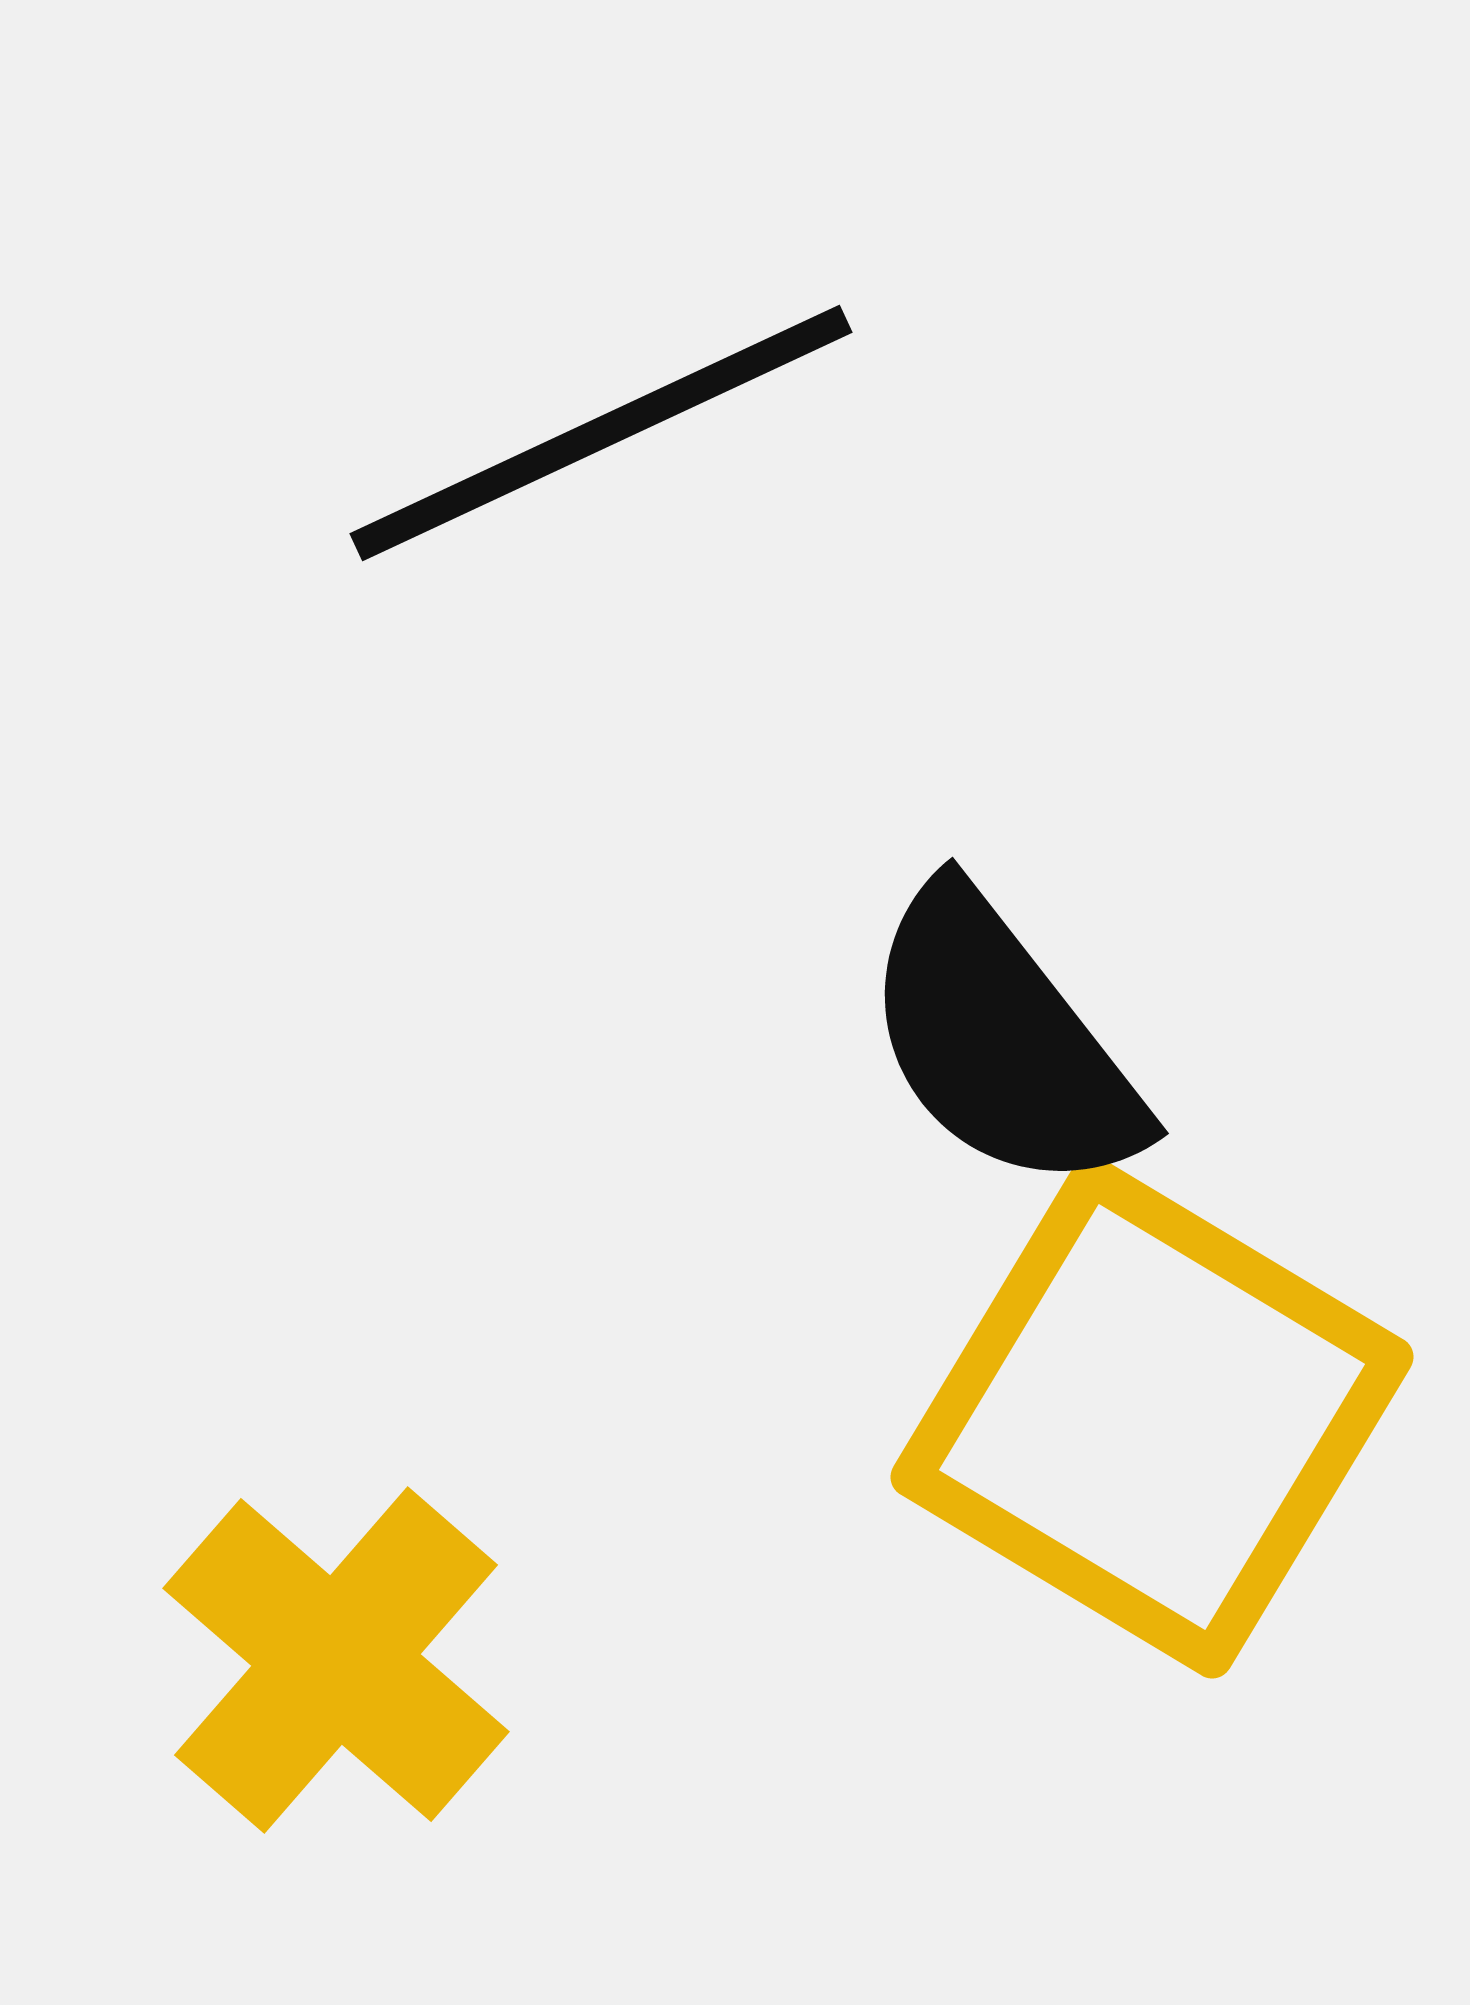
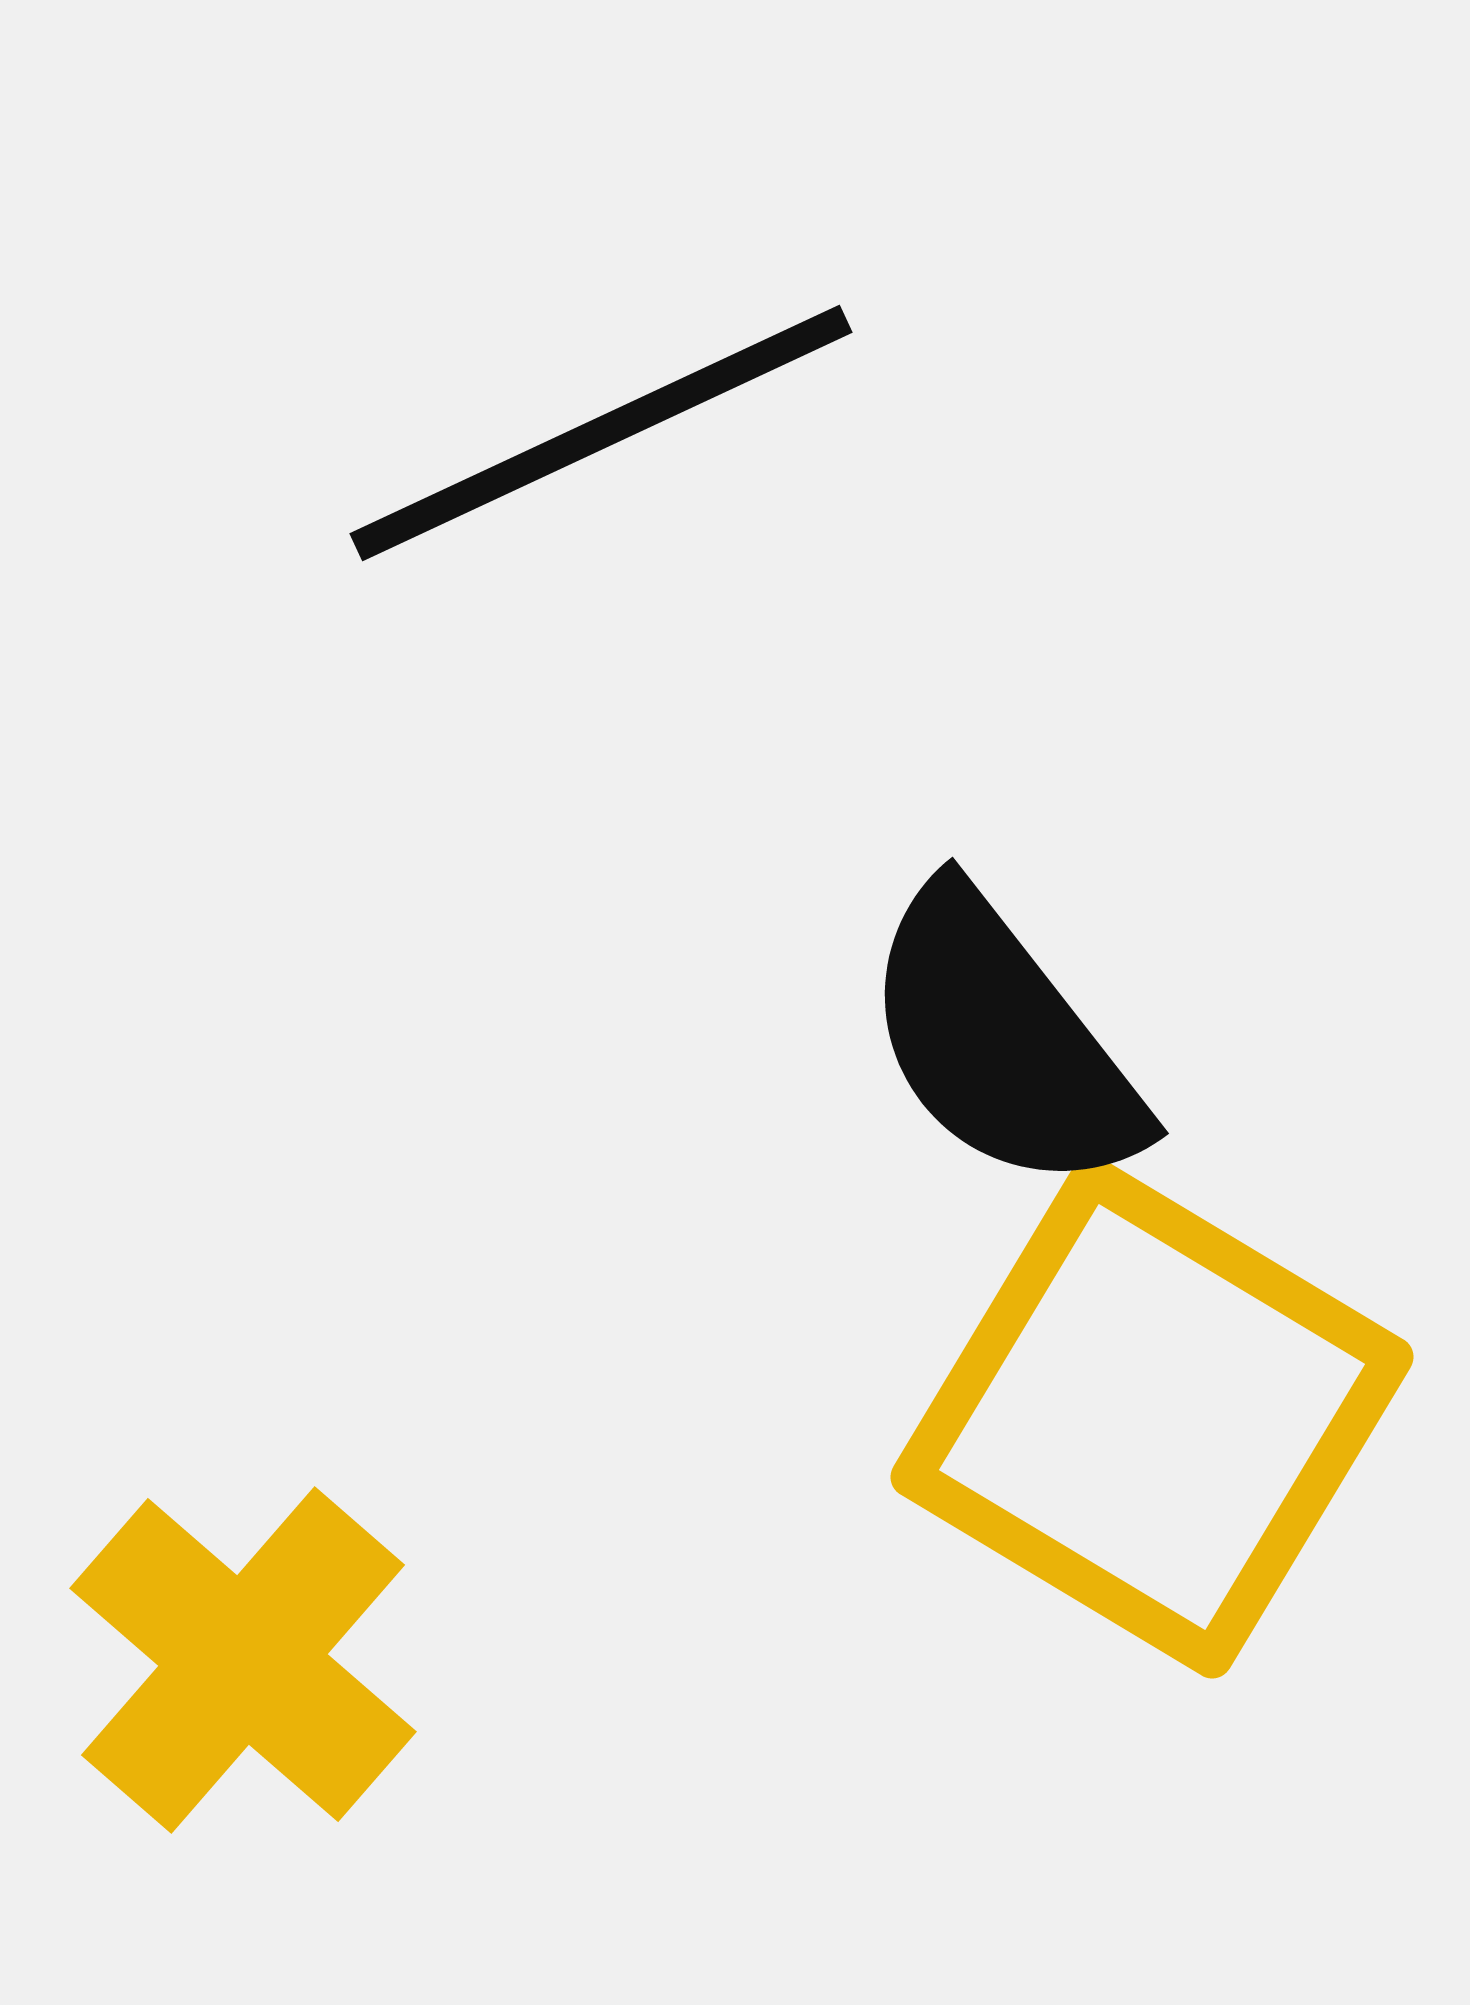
yellow cross: moved 93 px left
